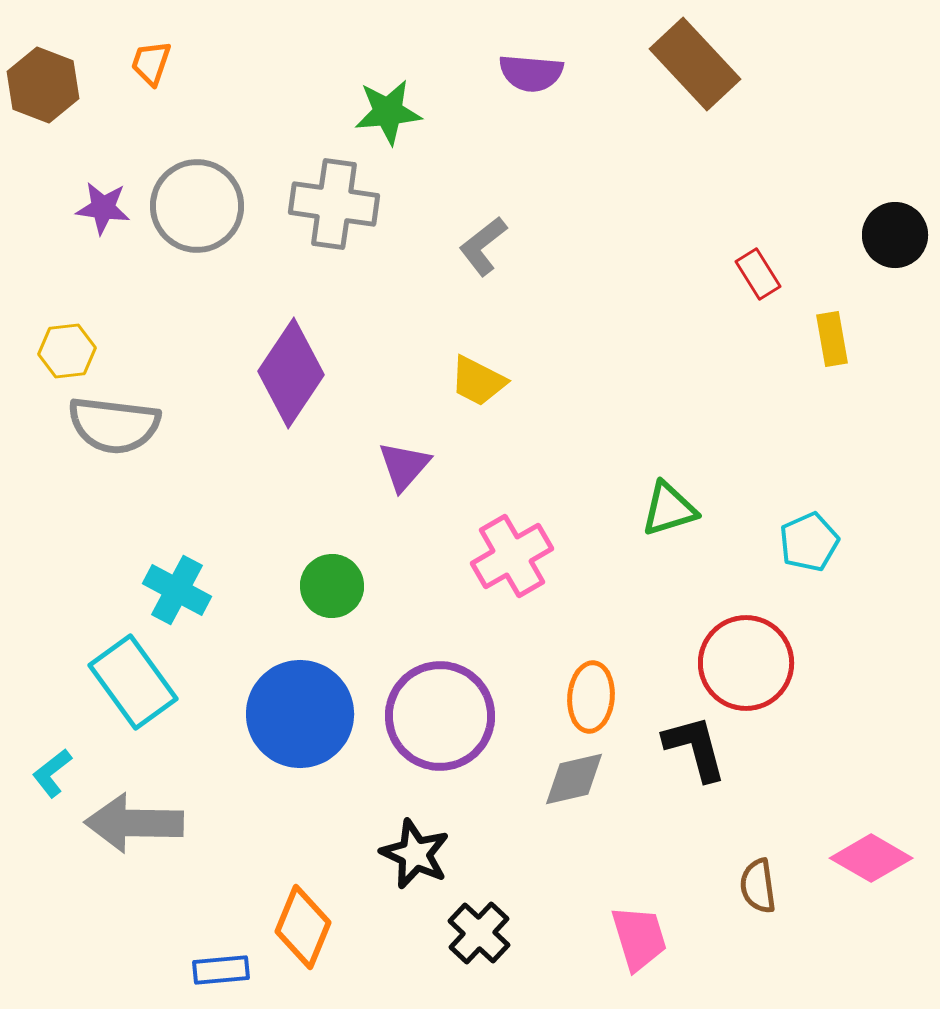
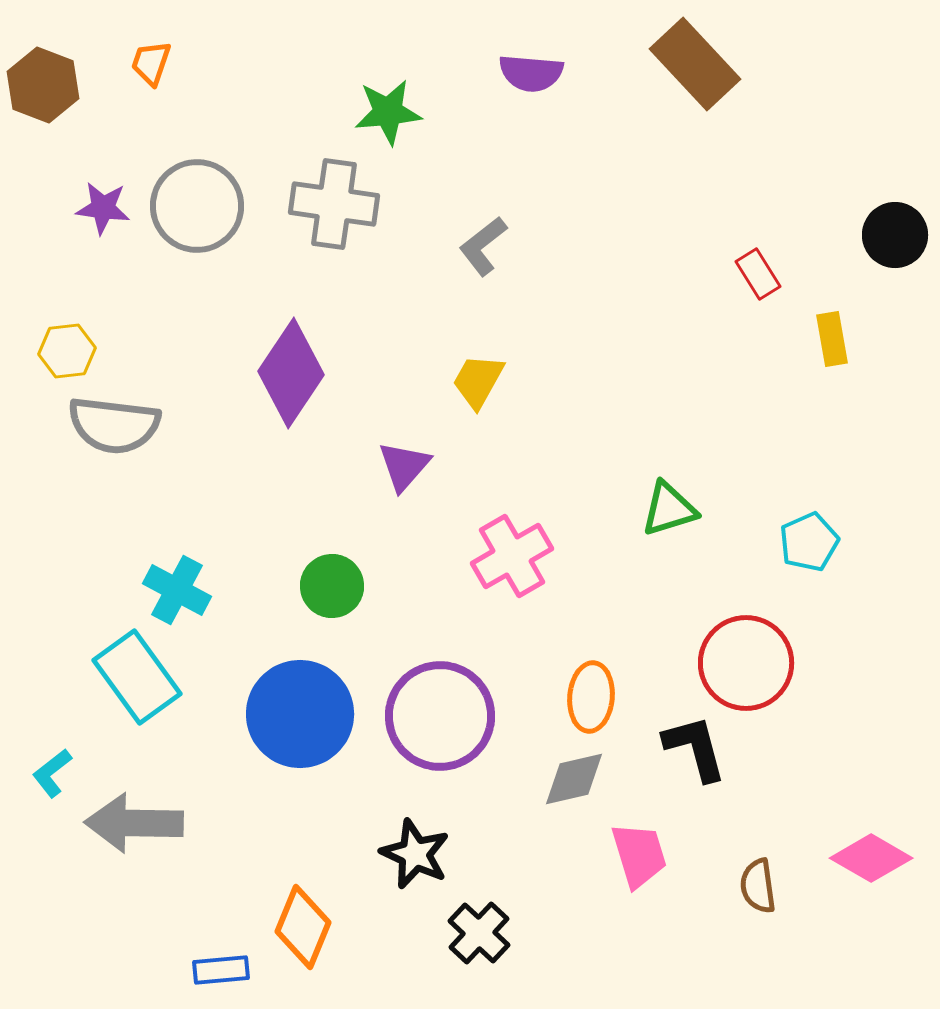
yellow trapezoid: rotated 92 degrees clockwise
cyan rectangle: moved 4 px right, 5 px up
pink trapezoid: moved 83 px up
